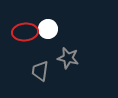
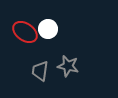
red ellipse: rotated 40 degrees clockwise
gray star: moved 8 px down
